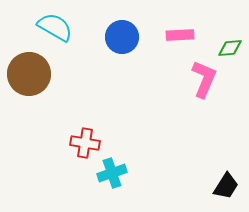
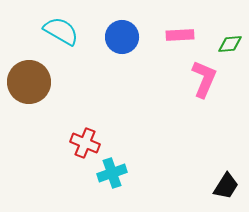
cyan semicircle: moved 6 px right, 4 px down
green diamond: moved 4 px up
brown circle: moved 8 px down
red cross: rotated 12 degrees clockwise
